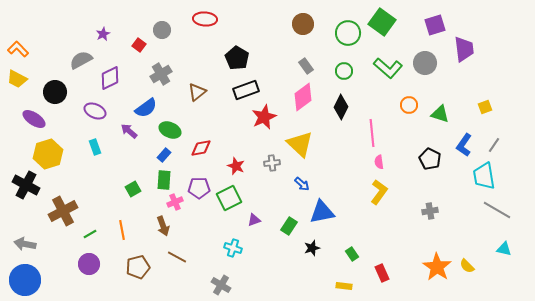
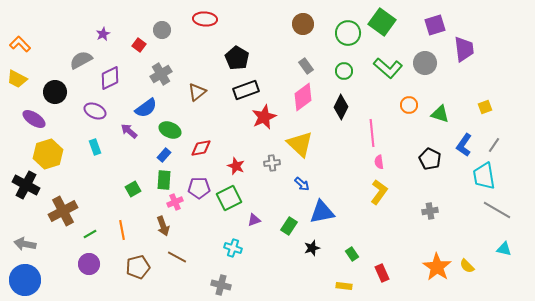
orange L-shape at (18, 49): moved 2 px right, 5 px up
gray cross at (221, 285): rotated 18 degrees counterclockwise
